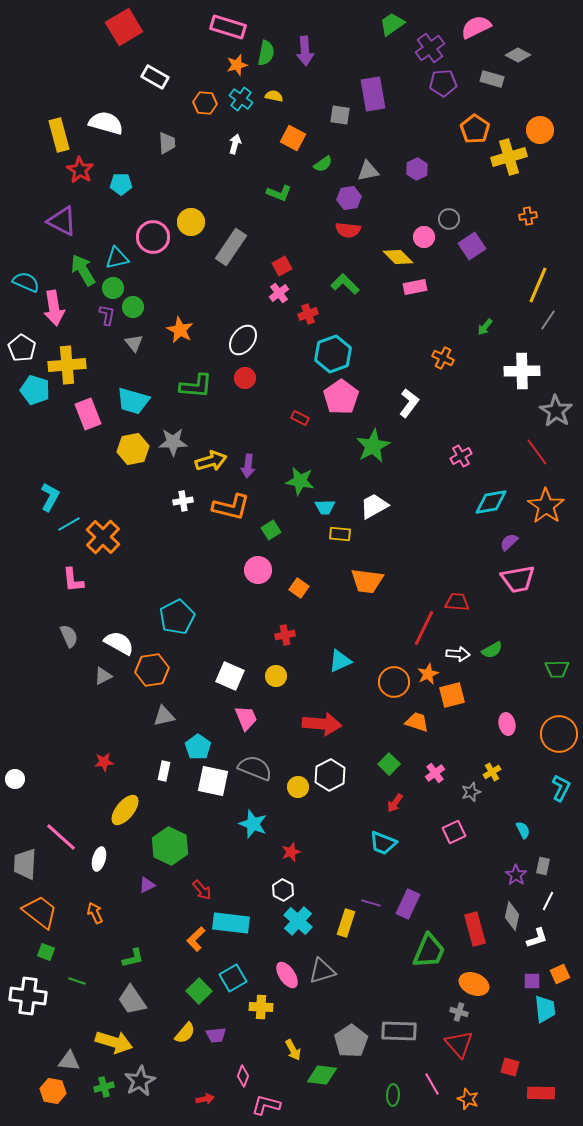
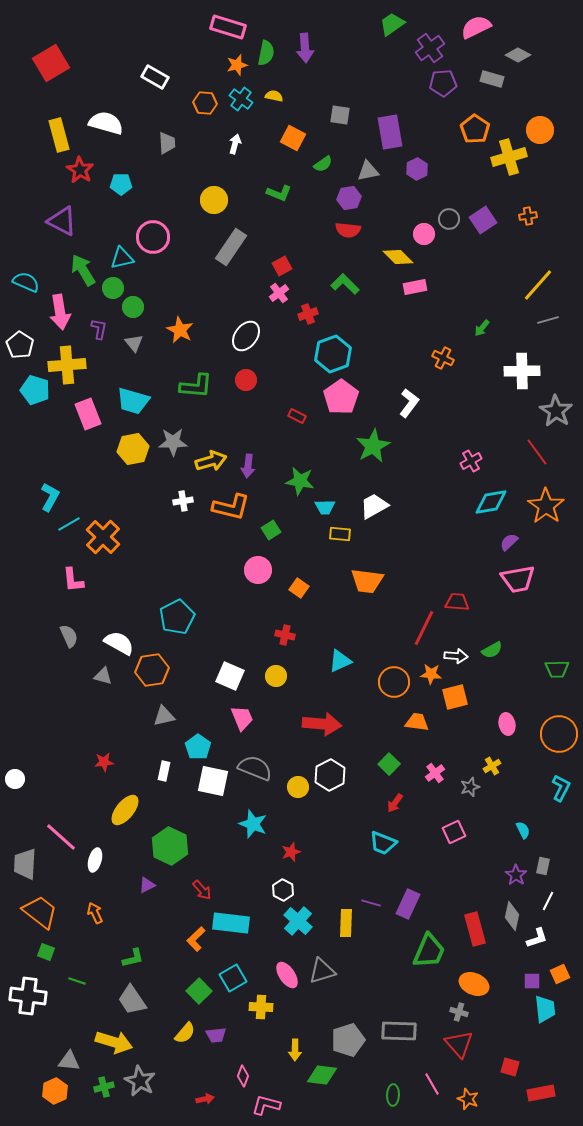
red square at (124, 27): moved 73 px left, 36 px down
purple arrow at (305, 51): moved 3 px up
purple rectangle at (373, 94): moved 17 px right, 38 px down
yellow circle at (191, 222): moved 23 px right, 22 px up
pink circle at (424, 237): moved 3 px up
purple square at (472, 246): moved 11 px right, 26 px up
cyan triangle at (117, 258): moved 5 px right
yellow line at (538, 285): rotated 18 degrees clockwise
pink arrow at (54, 308): moved 6 px right, 4 px down
purple L-shape at (107, 315): moved 8 px left, 14 px down
gray line at (548, 320): rotated 40 degrees clockwise
green arrow at (485, 327): moved 3 px left, 1 px down
white ellipse at (243, 340): moved 3 px right, 4 px up
white pentagon at (22, 348): moved 2 px left, 3 px up
red circle at (245, 378): moved 1 px right, 2 px down
red rectangle at (300, 418): moved 3 px left, 2 px up
pink cross at (461, 456): moved 10 px right, 5 px down
red cross at (285, 635): rotated 24 degrees clockwise
white arrow at (458, 654): moved 2 px left, 2 px down
orange star at (428, 674): moved 3 px right; rotated 30 degrees clockwise
gray triangle at (103, 676): rotated 42 degrees clockwise
orange square at (452, 695): moved 3 px right, 2 px down
pink trapezoid at (246, 718): moved 4 px left
orange trapezoid at (417, 722): rotated 10 degrees counterclockwise
yellow cross at (492, 772): moved 6 px up
gray star at (471, 792): moved 1 px left, 5 px up
white ellipse at (99, 859): moved 4 px left, 1 px down
yellow rectangle at (346, 923): rotated 16 degrees counterclockwise
gray pentagon at (351, 1041): moved 3 px left, 1 px up; rotated 16 degrees clockwise
yellow arrow at (293, 1050): moved 2 px right; rotated 30 degrees clockwise
gray star at (140, 1081): rotated 16 degrees counterclockwise
orange hexagon at (53, 1091): moved 2 px right; rotated 25 degrees clockwise
red rectangle at (541, 1093): rotated 12 degrees counterclockwise
